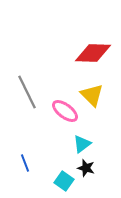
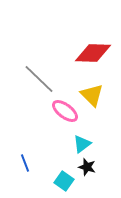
gray line: moved 12 px right, 13 px up; rotated 20 degrees counterclockwise
black star: moved 1 px right, 1 px up
